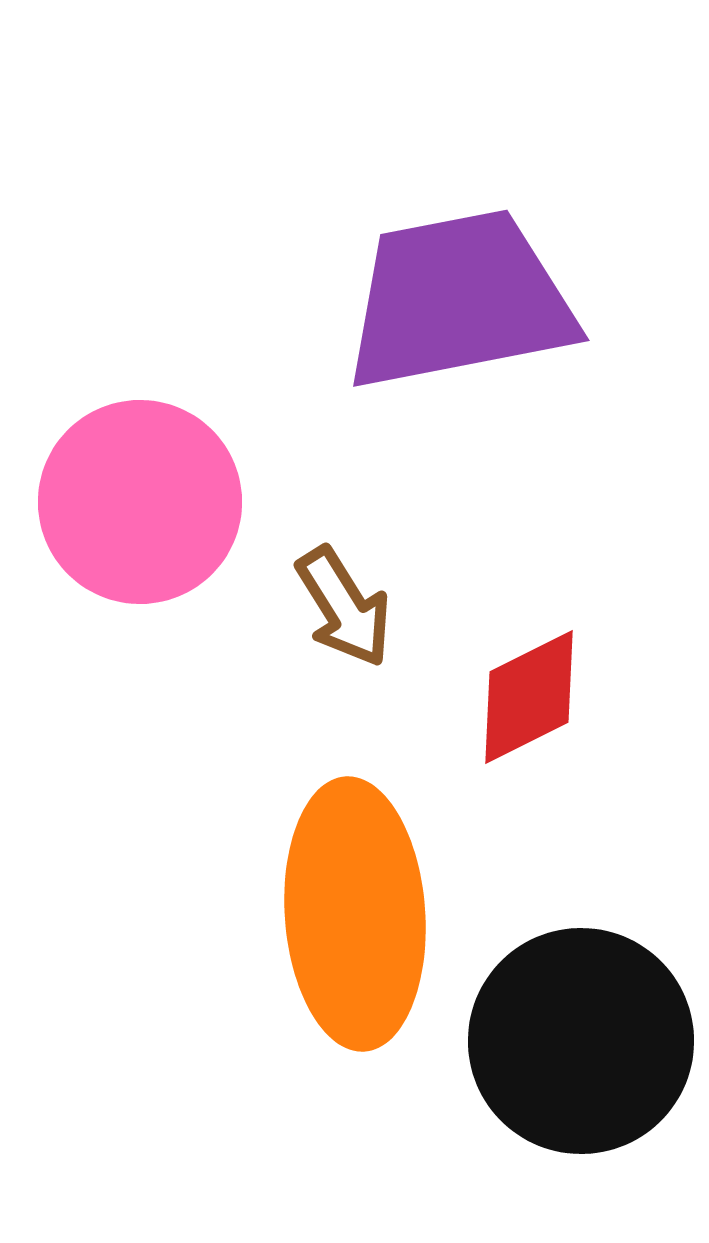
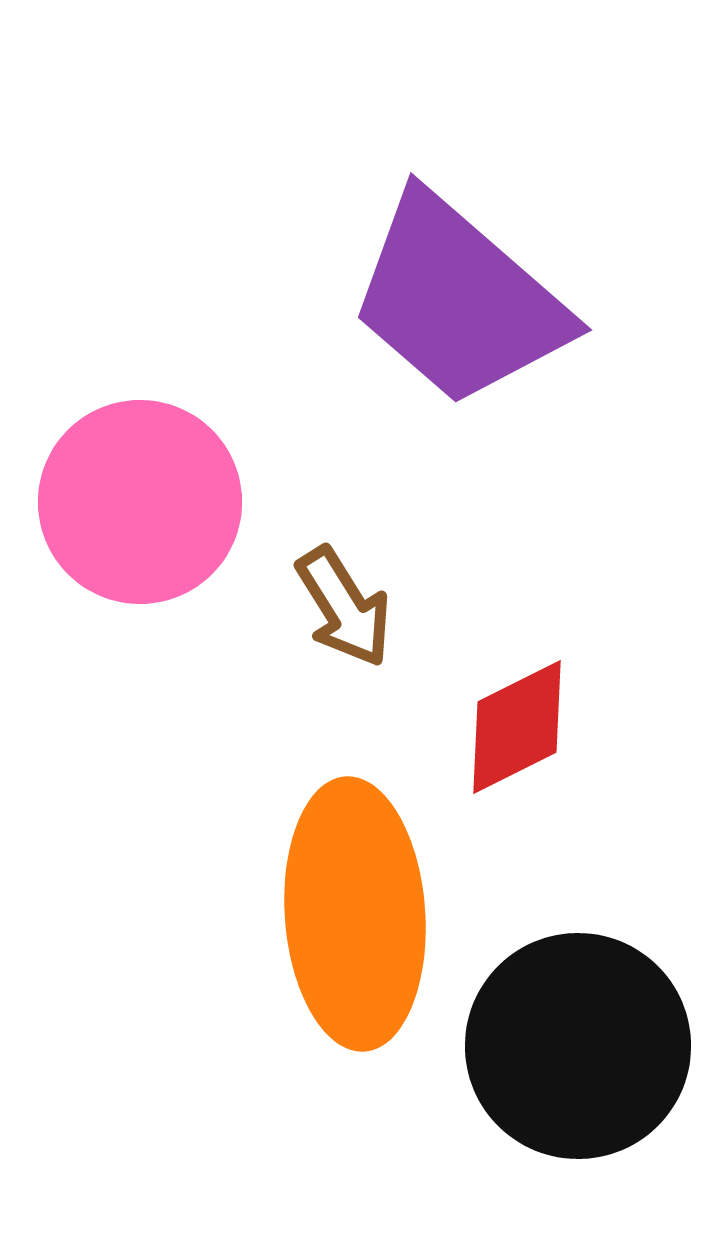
purple trapezoid: rotated 128 degrees counterclockwise
red diamond: moved 12 px left, 30 px down
black circle: moved 3 px left, 5 px down
